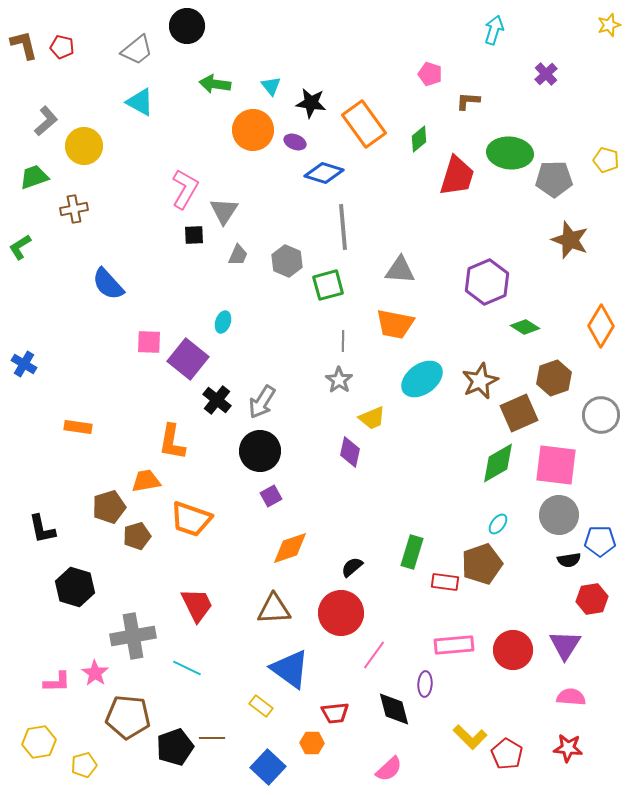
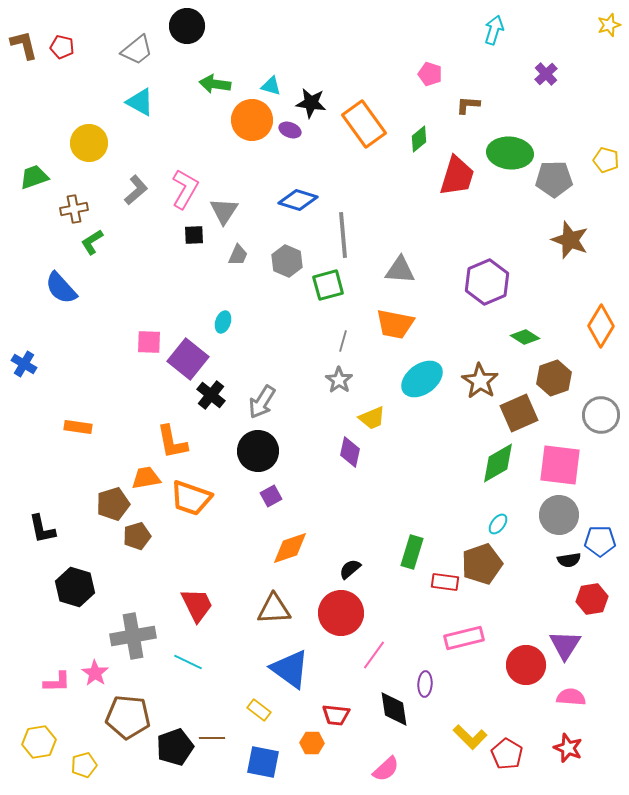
cyan triangle at (271, 86): rotated 35 degrees counterclockwise
brown L-shape at (468, 101): moved 4 px down
gray L-shape at (46, 121): moved 90 px right, 69 px down
orange circle at (253, 130): moved 1 px left, 10 px up
purple ellipse at (295, 142): moved 5 px left, 12 px up
yellow circle at (84, 146): moved 5 px right, 3 px up
blue diamond at (324, 173): moved 26 px left, 27 px down
gray line at (343, 227): moved 8 px down
green L-shape at (20, 247): moved 72 px right, 5 px up
blue semicircle at (108, 284): moved 47 px left, 4 px down
green diamond at (525, 327): moved 10 px down
gray line at (343, 341): rotated 15 degrees clockwise
brown star at (480, 381): rotated 15 degrees counterclockwise
black cross at (217, 400): moved 6 px left, 5 px up
orange L-shape at (172, 442): rotated 21 degrees counterclockwise
black circle at (260, 451): moved 2 px left
pink square at (556, 465): moved 4 px right
orange trapezoid at (146, 481): moved 3 px up
brown pentagon at (109, 507): moved 4 px right, 3 px up
orange trapezoid at (191, 519): moved 21 px up
black semicircle at (352, 567): moved 2 px left, 2 px down
pink rectangle at (454, 645): moved 10 px right, 7 px up; rotated 9 degrees counterclockwise
red circle at (513, 650): moved 13 px right, 15 px down
cyan line at (187, 668): moved 1 px right, 6 px up
yellow rectangle at (261, 706): moved 2 px left, 4 px down
black diamond at (394, 709): rotated 6 degrees clockwise
red trapezoid at (335, 713): moved 1 px right, 2 px down; rotated 12 degrees clockwise
red star at (568, 748): rotated 16 degrees clockwise
blue square at (268, 767): moved 5 px left, 5 px up; rotated 32 degrees counterclockwise
pink semicircle at (389, 769): moved 3 px left
